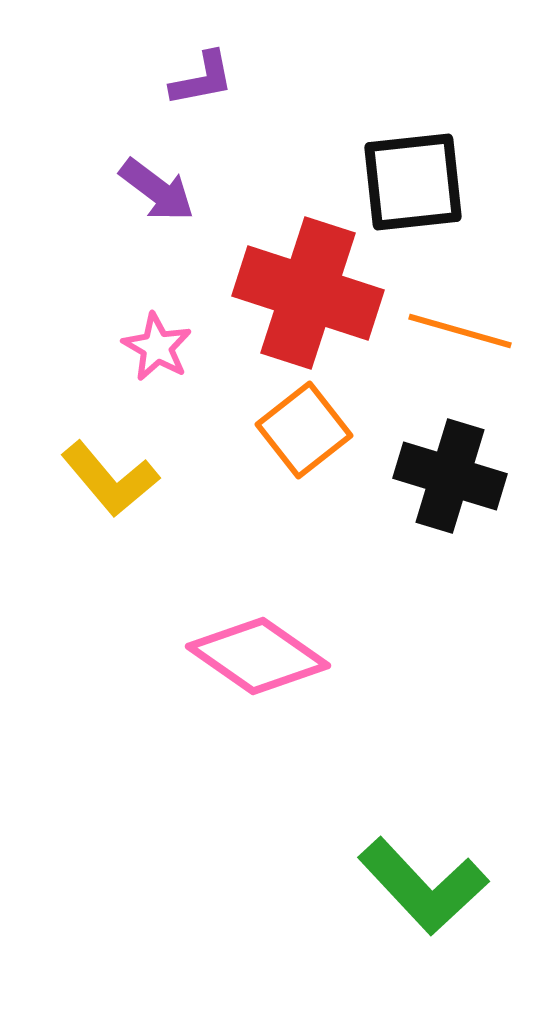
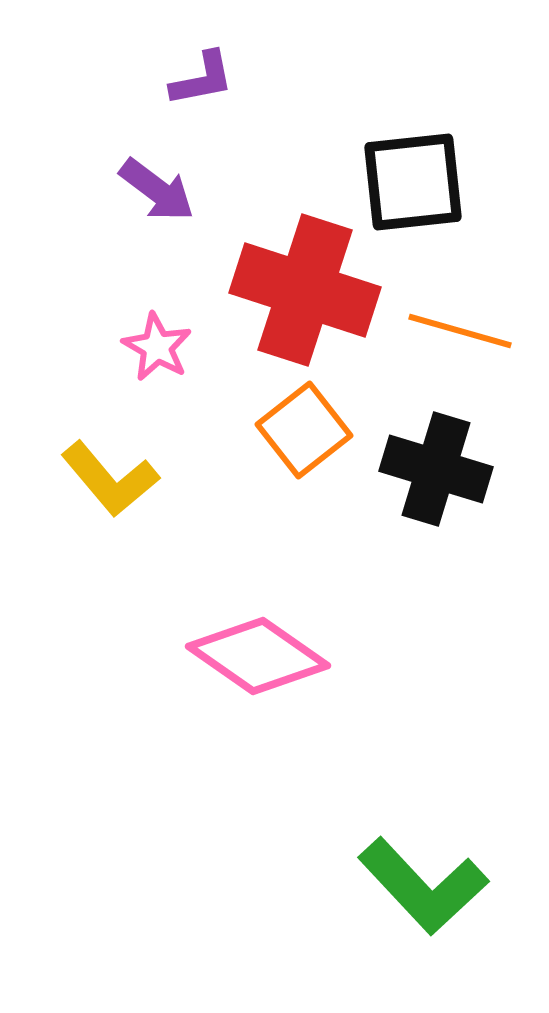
red cross: moved 3 px left, 3 px up
black cross: moved 14 px left, 7 px up
